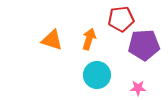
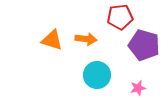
red pentagon: moved 1 px left, 2 px up
orange arrow: moved 3 px left; rotated 80 degrees clockwise
purple pentagon: rotated 20 degrees clockwise
pink star: rotated 14 degrees counterclockwise
